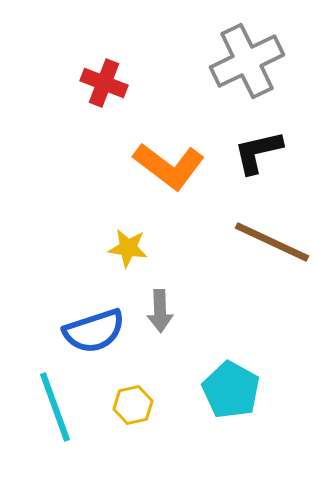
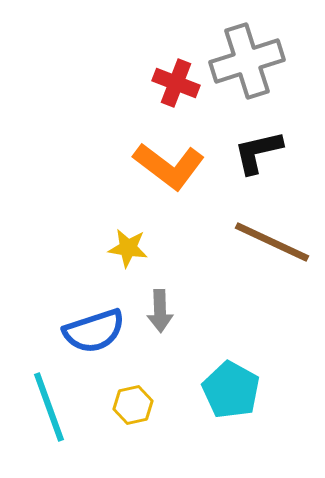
gray cross: rotated 8 degrees clockwise
red cross: moved 72 px right
cyan line: moved 6 px left
